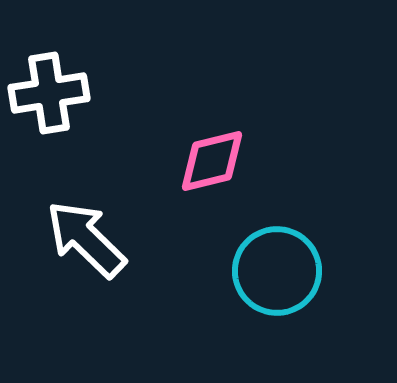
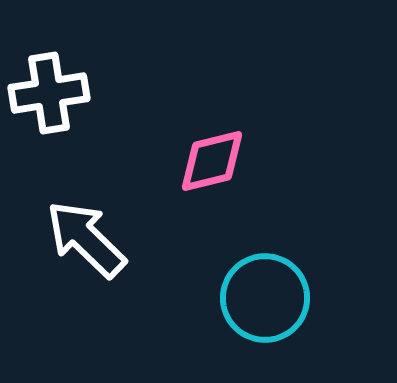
cyan circle: moved 12 px left, 27 px down
